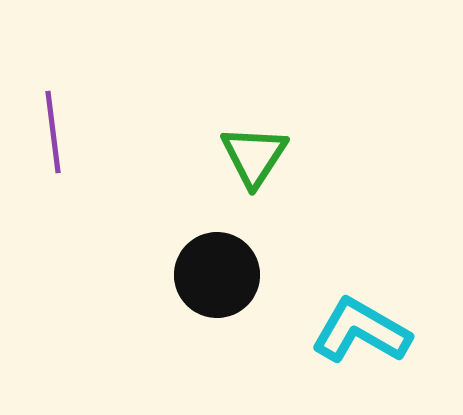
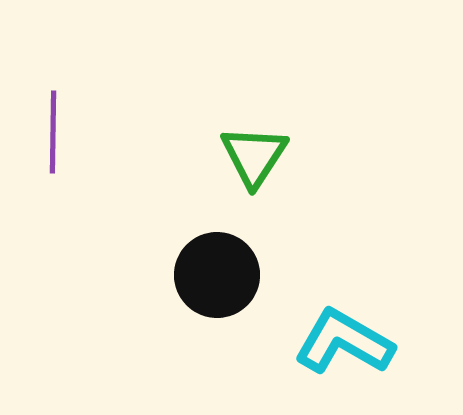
purple line: rotated 8 degrees clockwise
cyan L-shape: moved 17 px left, 11 px down
